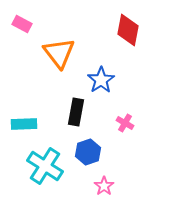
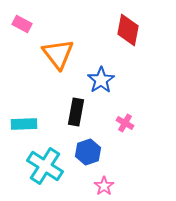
orange triangle: moved 1 px left, 1 px down
